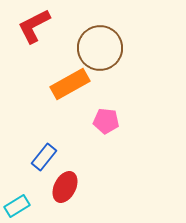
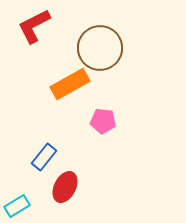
pink pentagon: moved 3 px left
